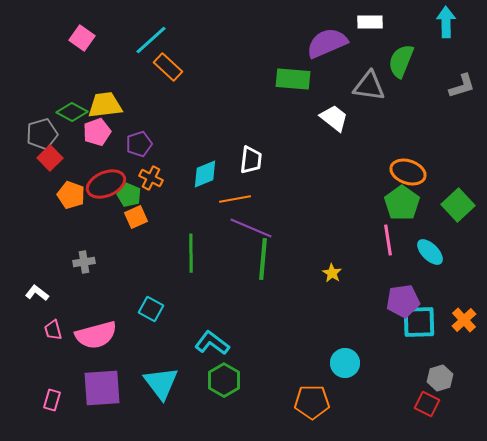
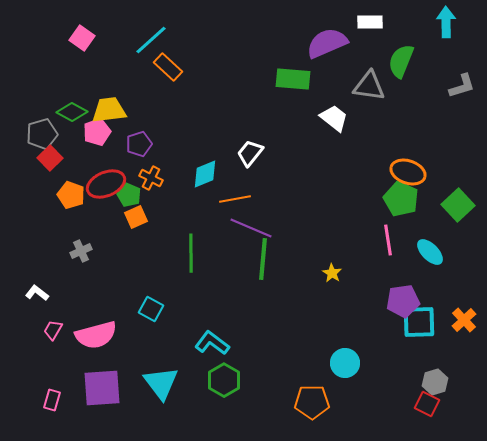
yellow trapezoid at (105, 105): moved 4 px right, 5 px down
white trapezoid at (251, 160): moved 1 px left, 7 px up; rotated 148 degrees counterclockwise
green pentagon at (402, 203): moved 1 px left, 4 px up; rotated 12 degrees counterclockwise
gray cross at (84, 262): moved 3 px left, 11 px up; rotated 15 degrees counterclockwise
pink trapezoid at (53, 330): rotated 45 degrees clockwise
gray hexagon at (440, 378): moved 5 px left, 4 px down
